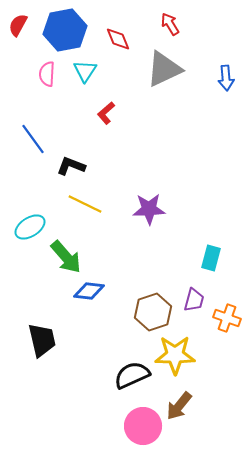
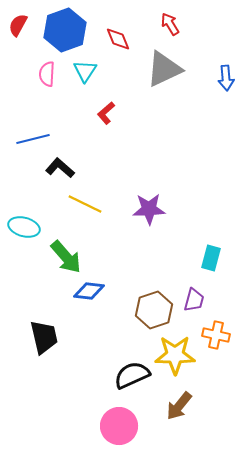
blue hexagon: rotated 9 degrees counterclockwise
blue line: rotated 68 degrees counterclockwise
black L-shape: moved 11 px left, 2 px down; rotated 20 degrees clockwise
cyan ellipse: moved 6 px left; rotated 48 degrees clockwise
brown hexagon: moved 1 px right, 2 px up
orange cross: moved 11 px left, 17 px down; rotated 8 degrees counterclockwise
black trapezoid: moved 2 px right, 3 px up
pink circle: moved 24 px left
